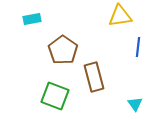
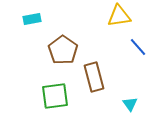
yellow triangle: moved 1 px left
blue line: rotated 48 degrees counterclockwise
green square: rotated 28 degrees counterclockwise
cyan triangle: moved 5 px left
